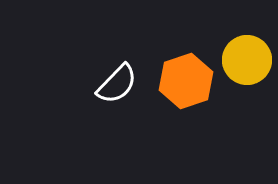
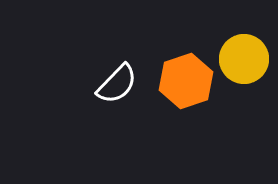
yellow circle: moved 3 px left, 1 px up
